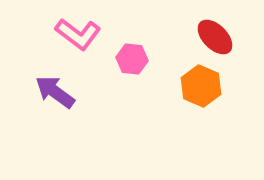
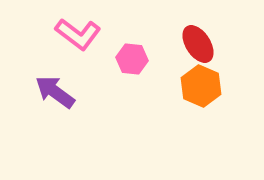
red ellipse: moved 17 px left, 7 px down; rotated 12 degrees clockwise
